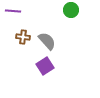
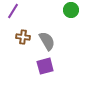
purple line: rotated 63 degrees counterclockwise
gray semicircle: rotated 12 degrees clockwise
purple square: rotated 18 degrees clockwise
